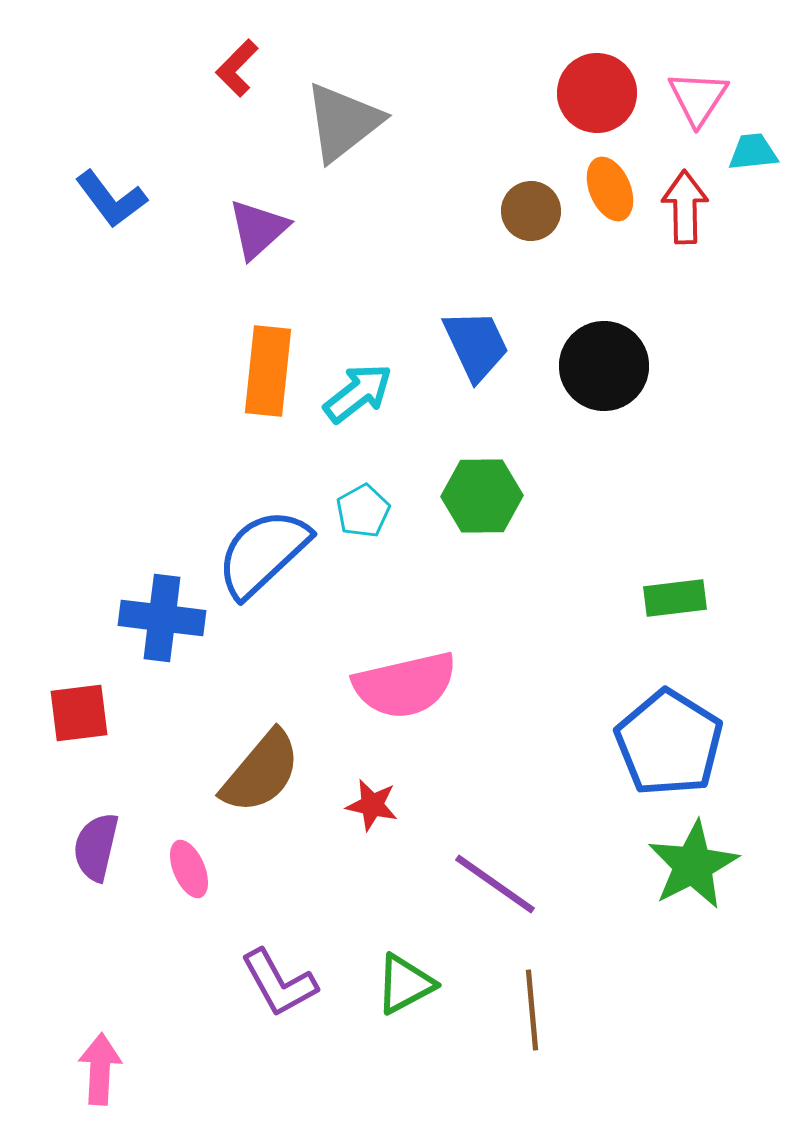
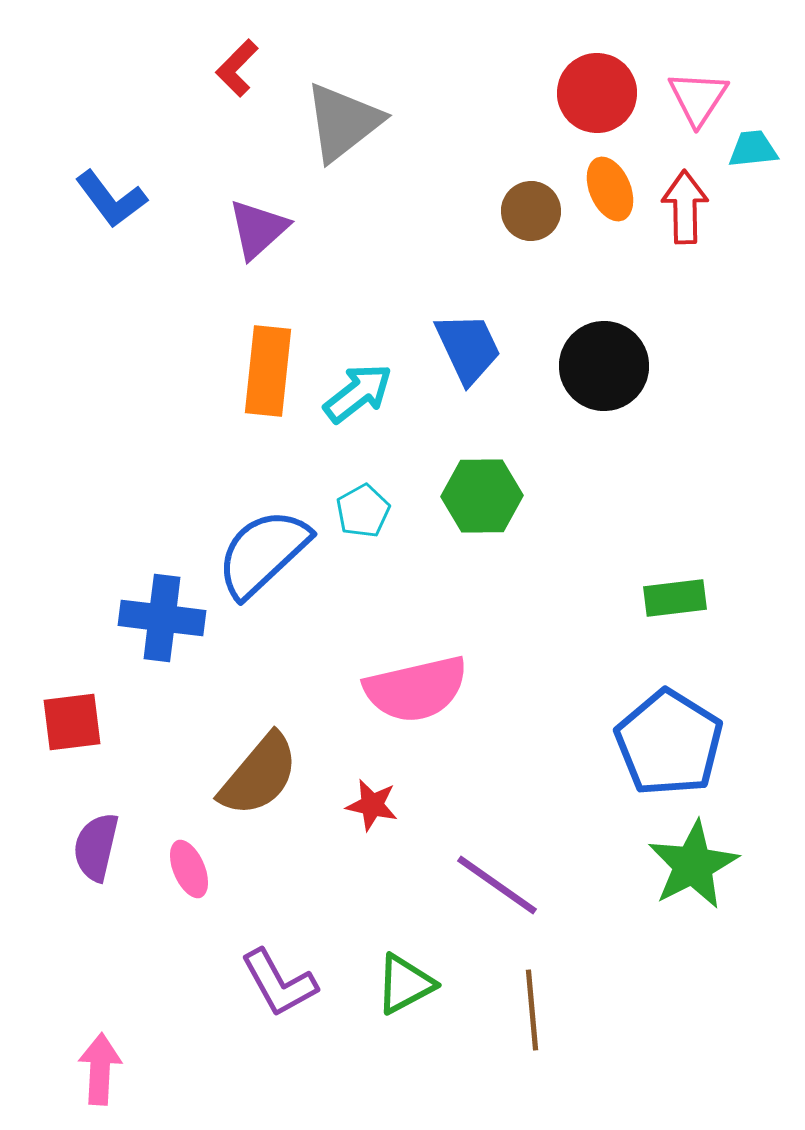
cyan trapezoid: moved 3 px up
blue trapezoid: moved 8 px left, 3 px down
pink semicircle: moved 11 px right, 4 px down
red square: moved 7 px left, 9 px down
brown semicircle: moved 2 px left, 3 px down
purple line: moved 2 px right, 1 px down
